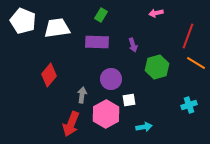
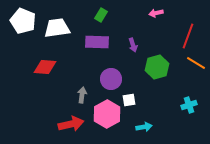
red diamond: moved 4 px left, 8 px up; rotated 55 degrees clockwise
pink hexagon: moved 1 px right
red arrow: rotated 125 degrees counterclockwise
